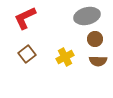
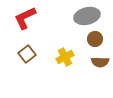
brown semicircle: moved 2 px right, 1 px down
